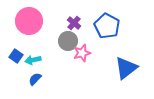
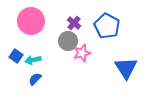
pink circle: moved 2 px right
blue triangle: rotated 25 degrees counterclockwise
